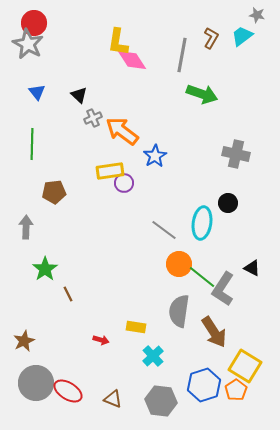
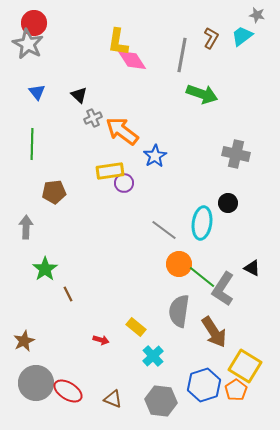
yellow rectangle at (136, 327): rotated 30 degrees clockwise
